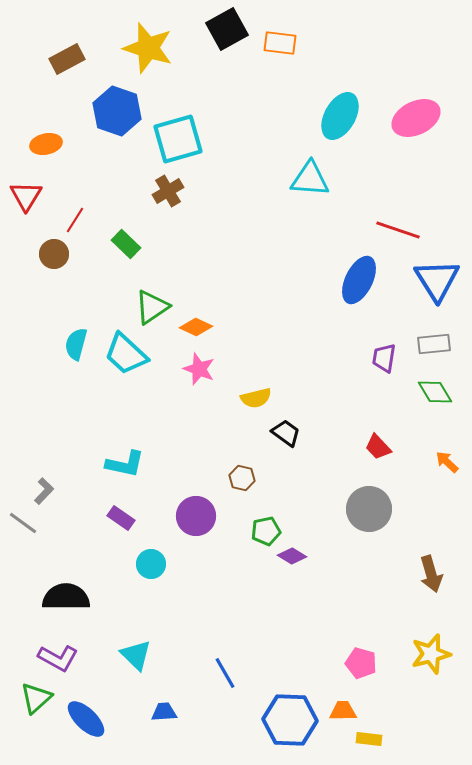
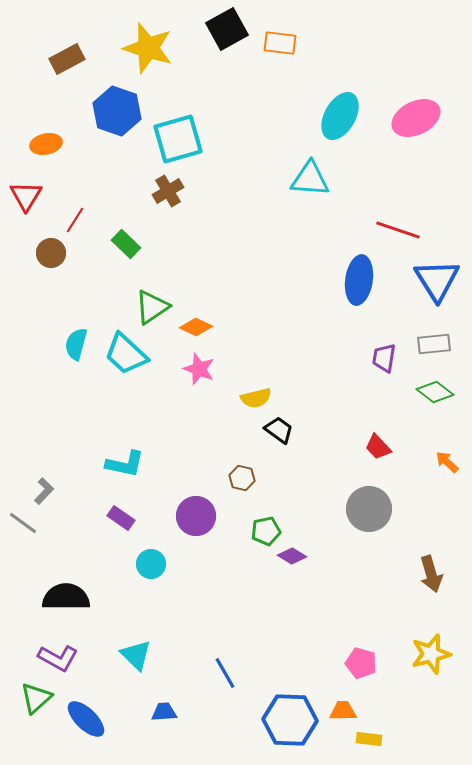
brown circle at (54, 254): moved 3 px left, 1 px up
blue ellipse at (359, 280): rotated 18 degrees counterclockwise
green diamond at (435, 392): rotated 21 degrees counterclockwise
black trapezoid at (286, 433): moved 7 px left, 3 px up
